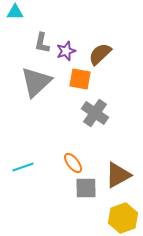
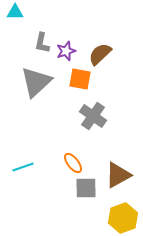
gray cross: moved 2 px left, 3 px down
